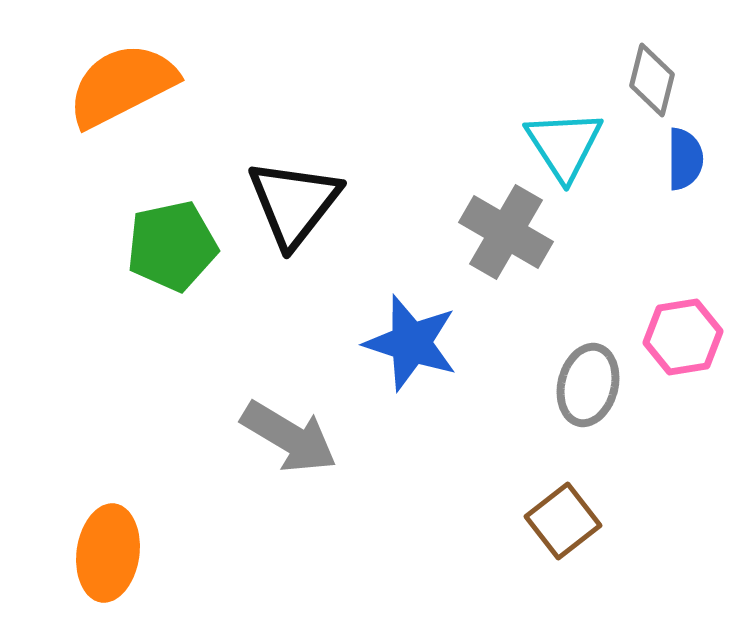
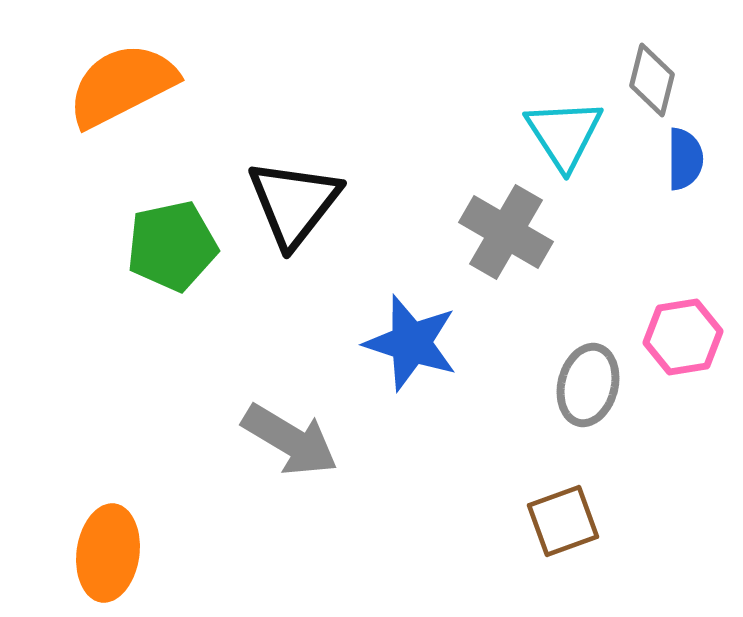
cyan triangle: moved 11 px up
gray arrow: moved 1 px right, 3 px down
brown square: rotated 18 degrees clockwise
